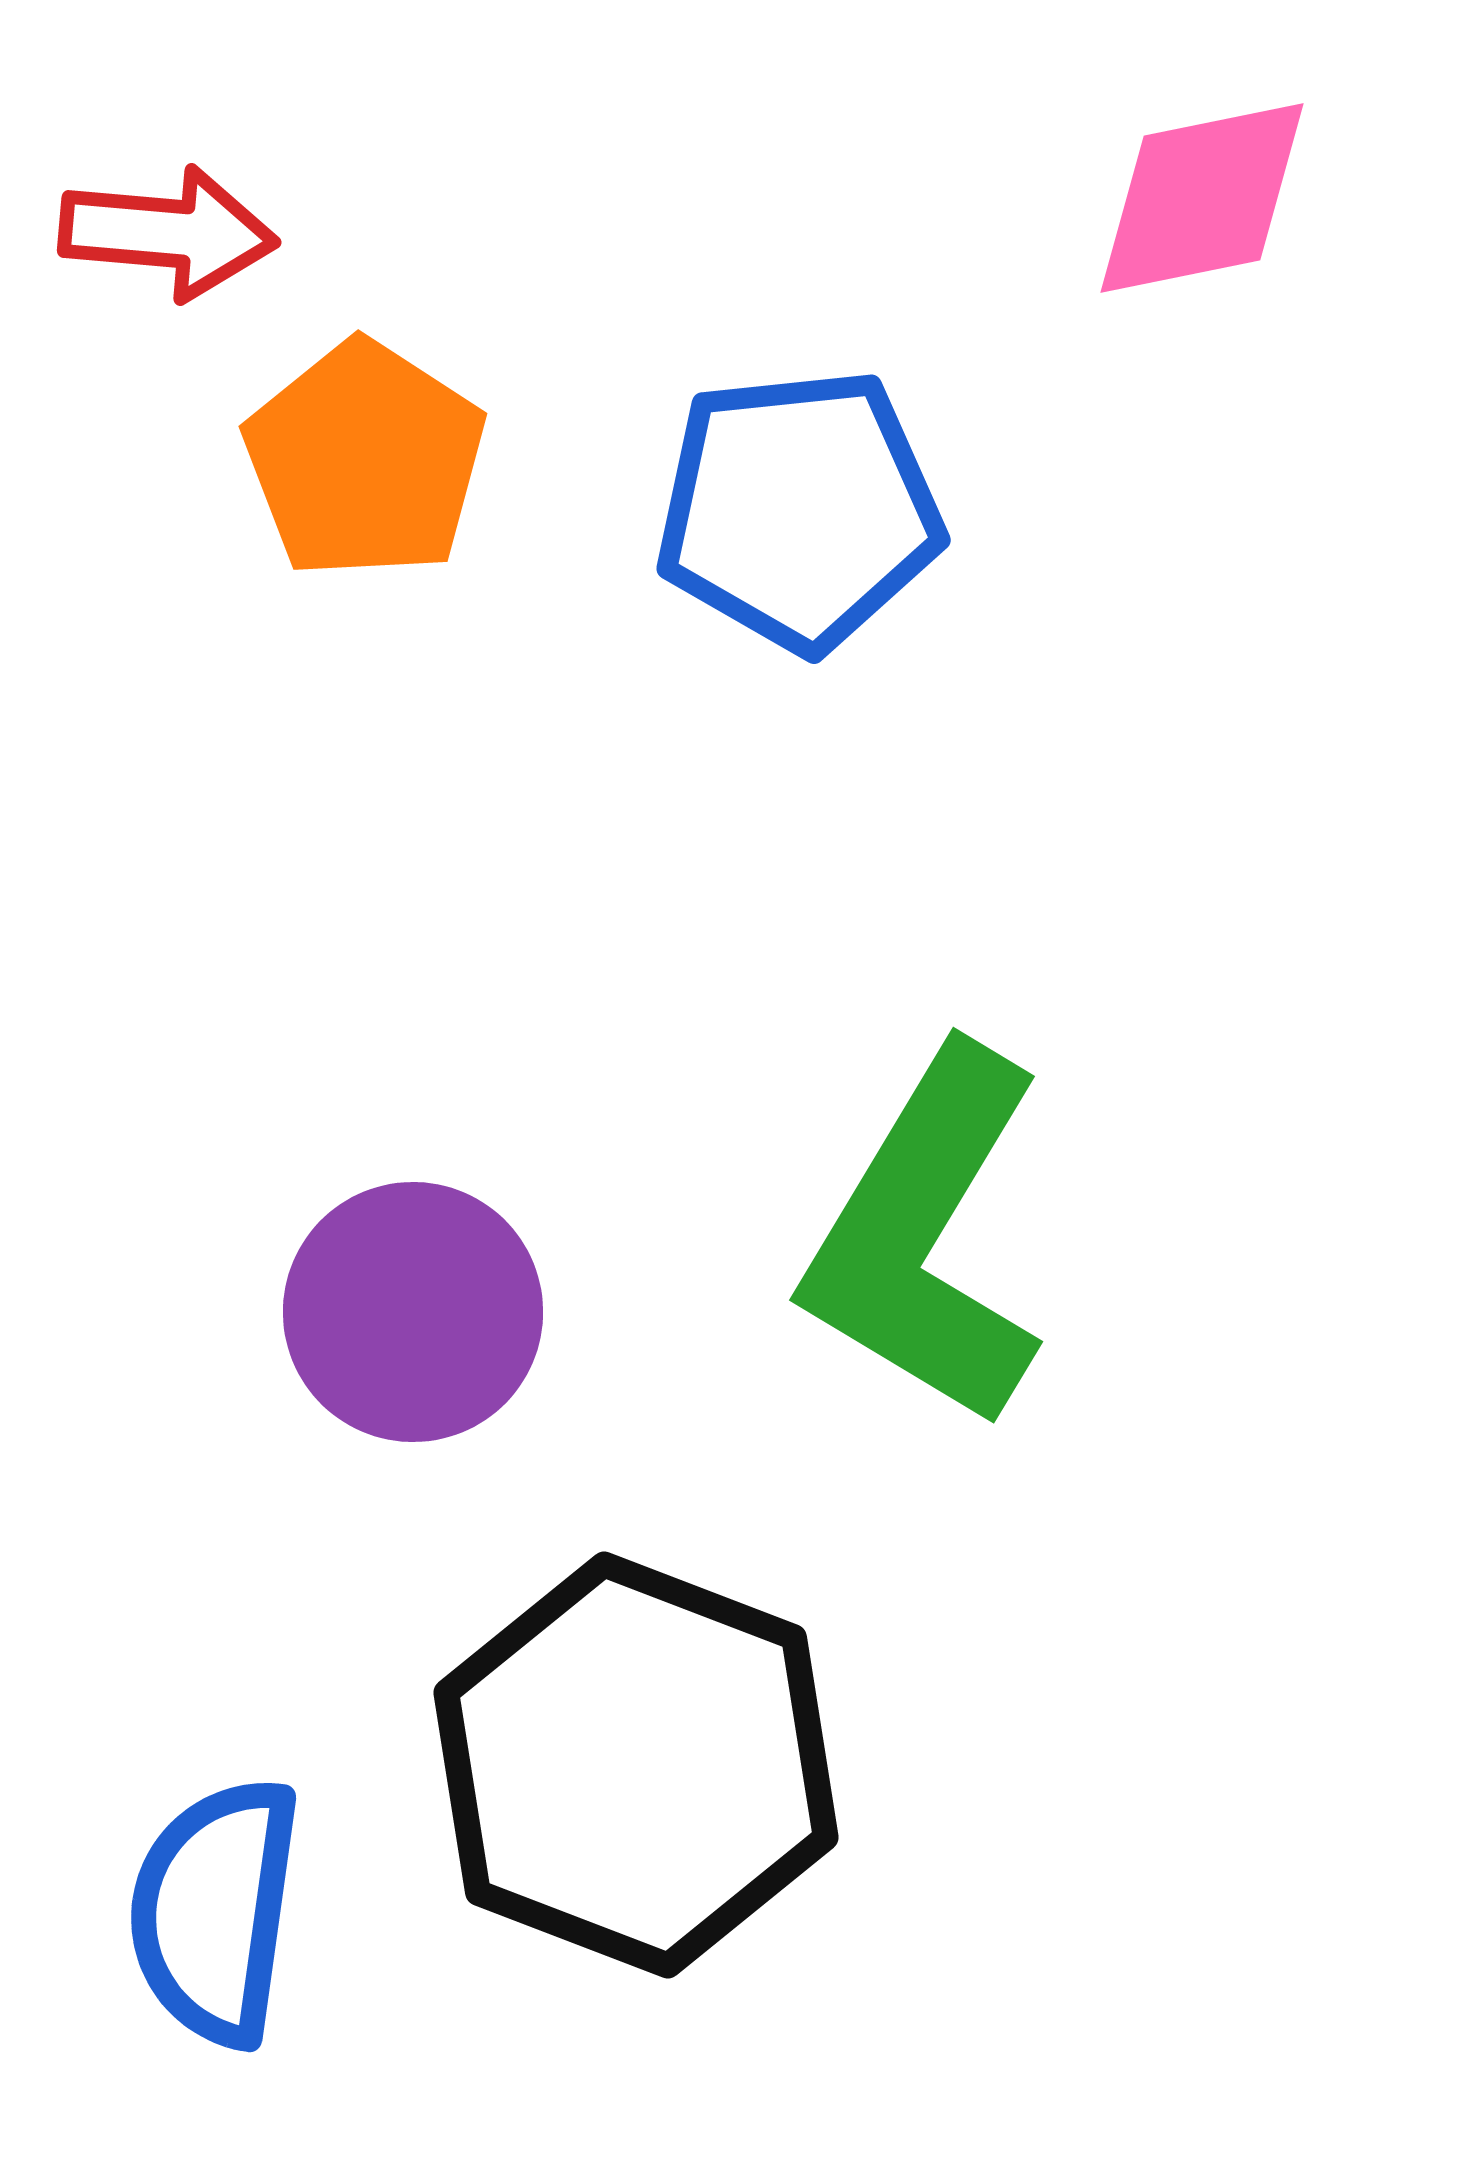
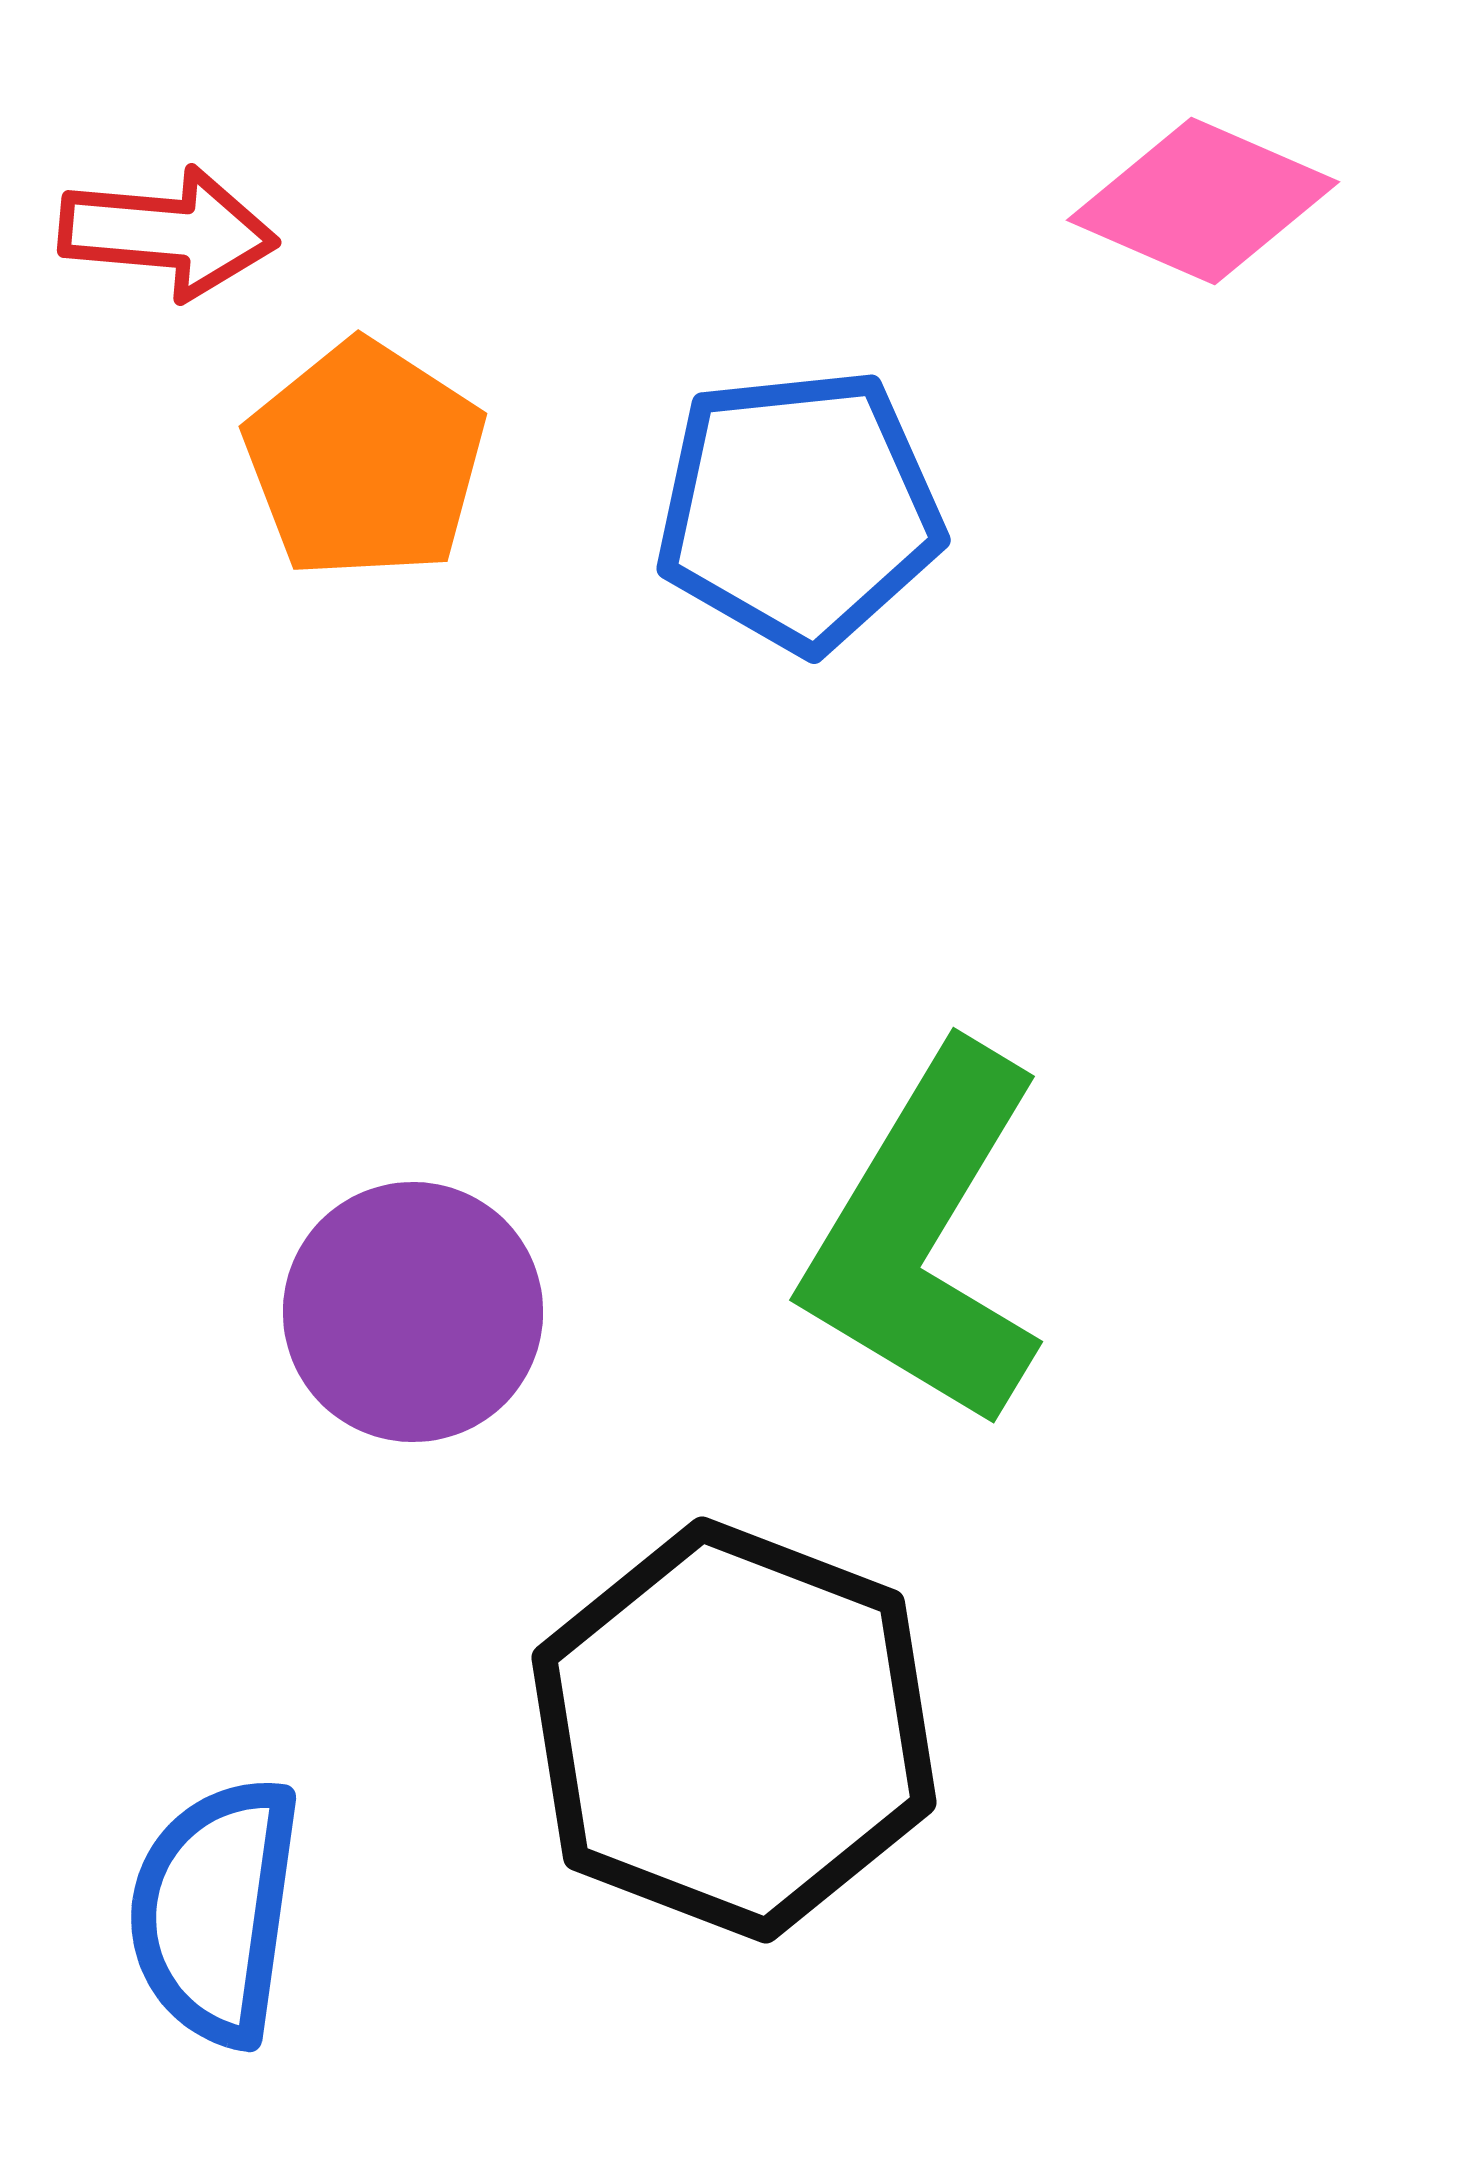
pink diamond: moved 1 px right, 3 px down; rotated 35 degrees clockwise
black hexagon: moved 98 px right, 35 px up
